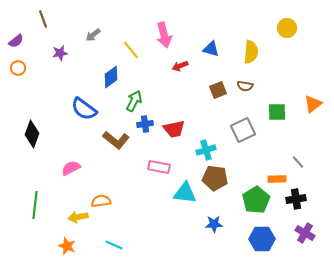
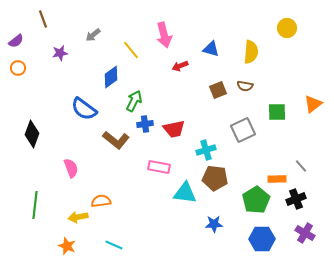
gray line: moved 3 px right, 4 px down
pink semicircle: rotated 96 degrees clockwise
black cross: rotated 12 degrees counterclockwise
